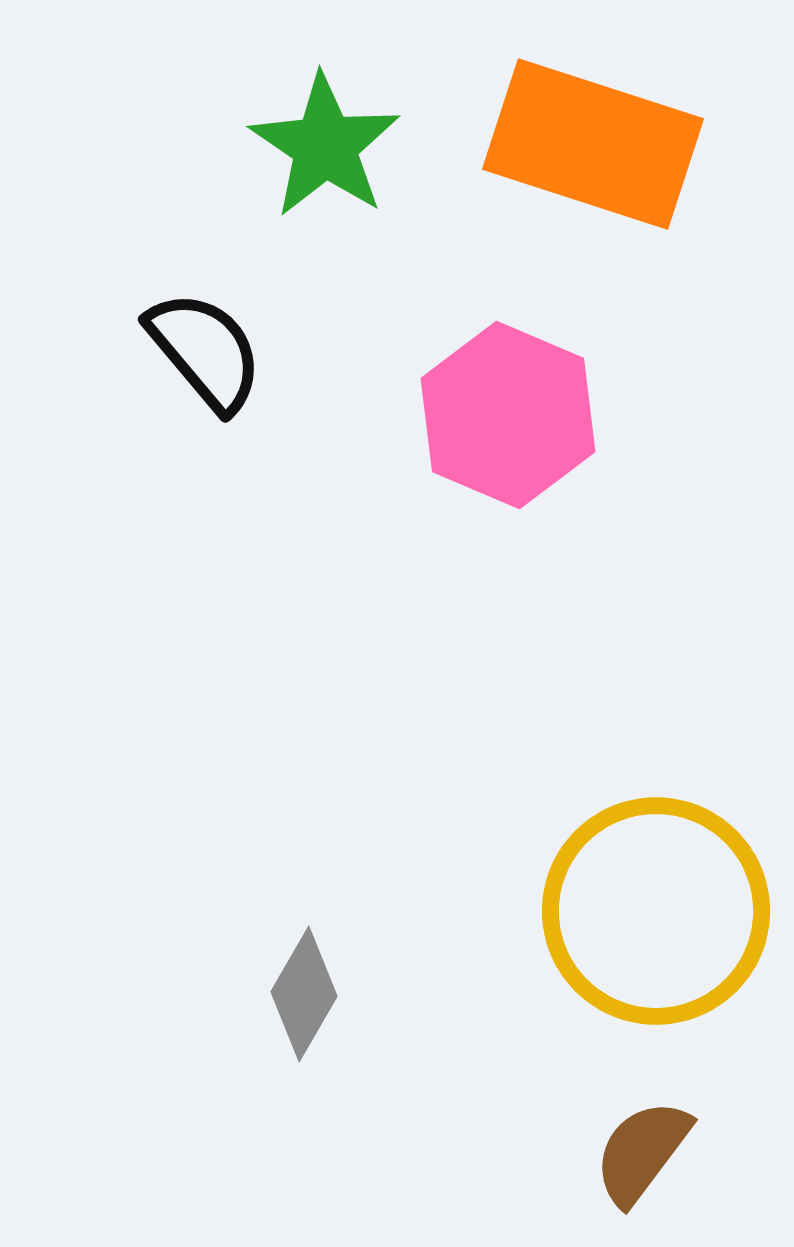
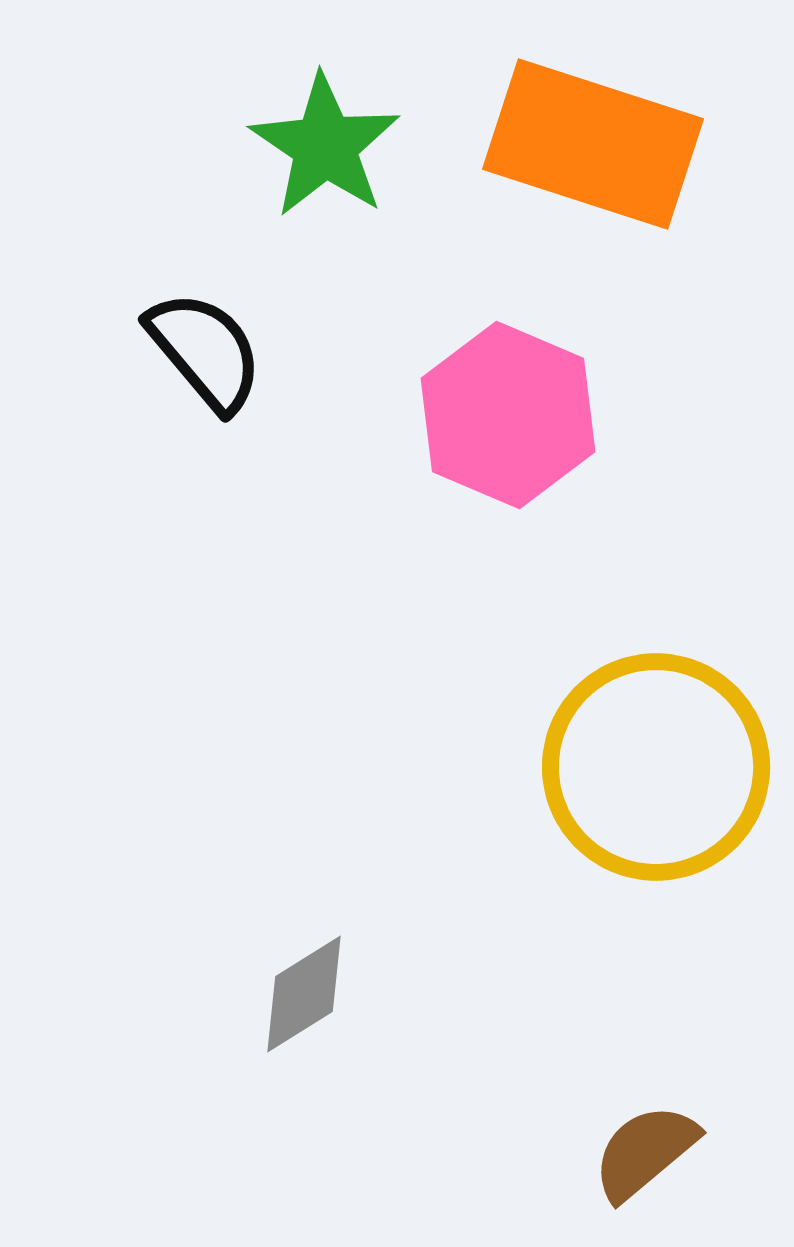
yellow circle: moved 144 px up
gray diamond: rotated 28 degrees clockwise
brown semicircle: moved 3 px right; rotated 13 degrees clockwise
